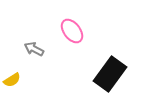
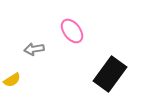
gray arrow: rotated 36 degrees counterclockwise
